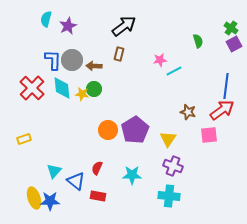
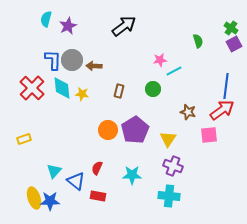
brown rectangle: moved 37 px down
green circle: moved 59 px right
